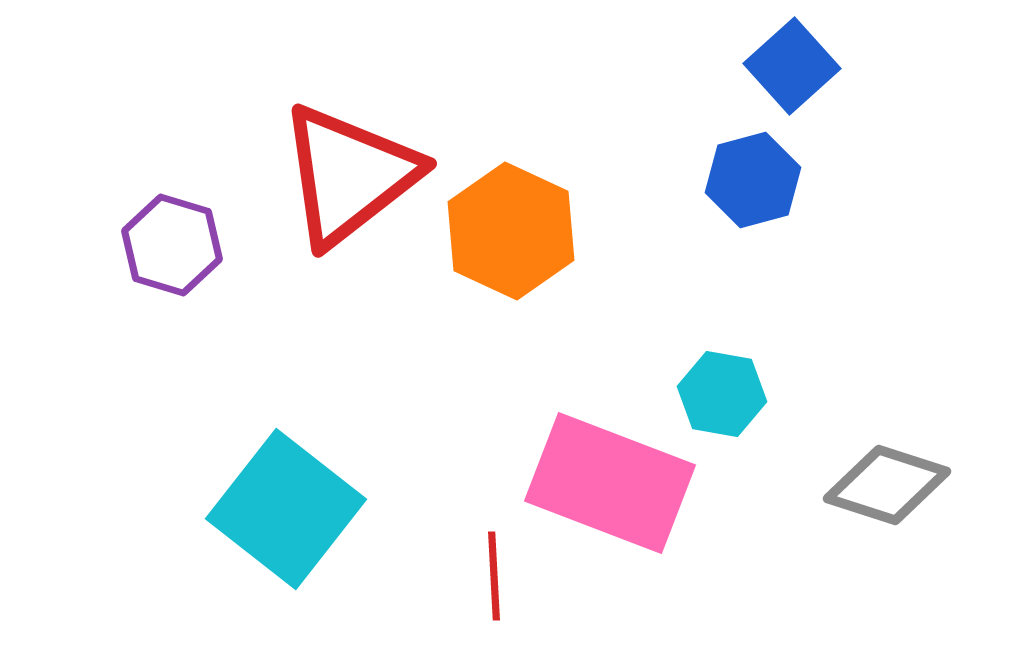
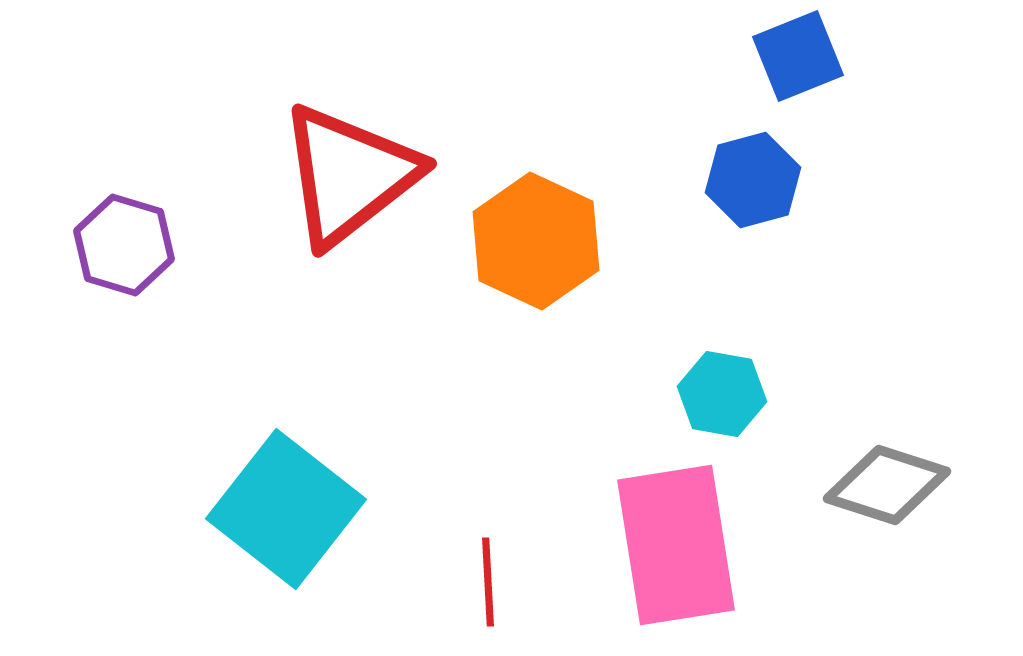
blue square: moved 6 px right, 10 px up; rotated 20 degrees clockwise
orange hexagon: moved 25 px right, 10 px down
purple hexagon: moved 48 px left
pink rectangle: moved 66 px right, 62 px down; rotated 60 degrees clockwise
red line: moved 6 px left, 6 px down
